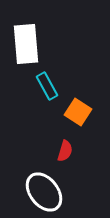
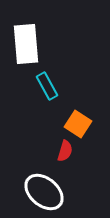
orange square: moved 12 px down
white ellipse: rotated 12 degrees counterclockwise
